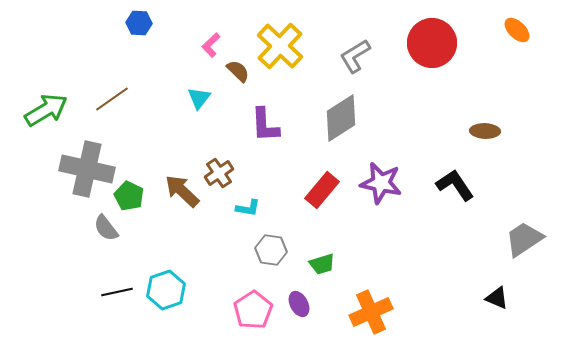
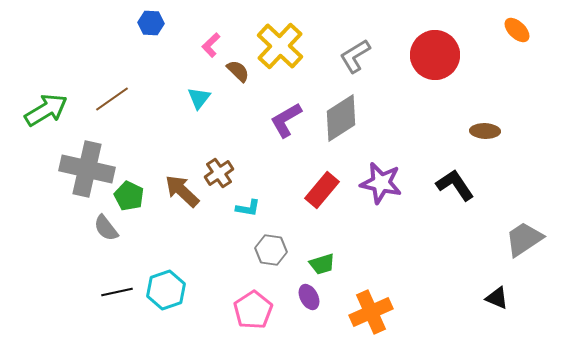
blue hexagon: moved 12 px right
red circle: moved 3 px right, 12 px down
purple L-shape: moved 21 px right, 5 px up; rotated 63 degrees clockwise
purple ellipse: moved 10 px right, 7 px up
